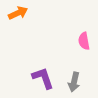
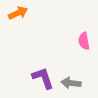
gray arrow: moved 3 px left, 1 px down; rotated 84 degrees clockwise
